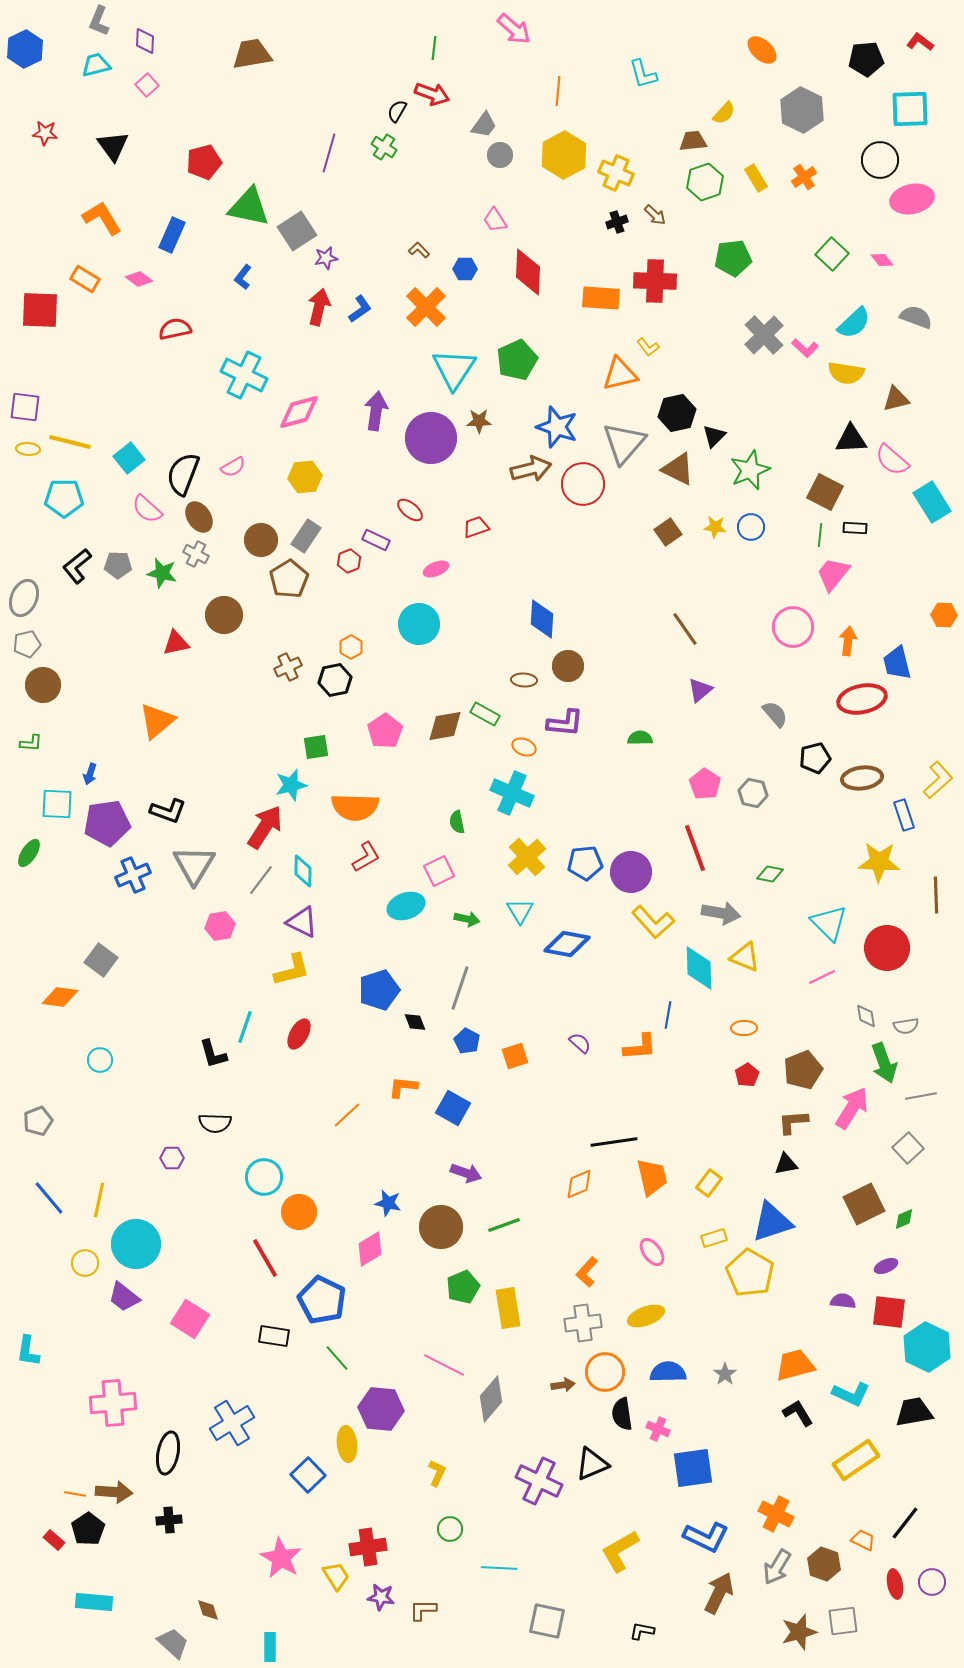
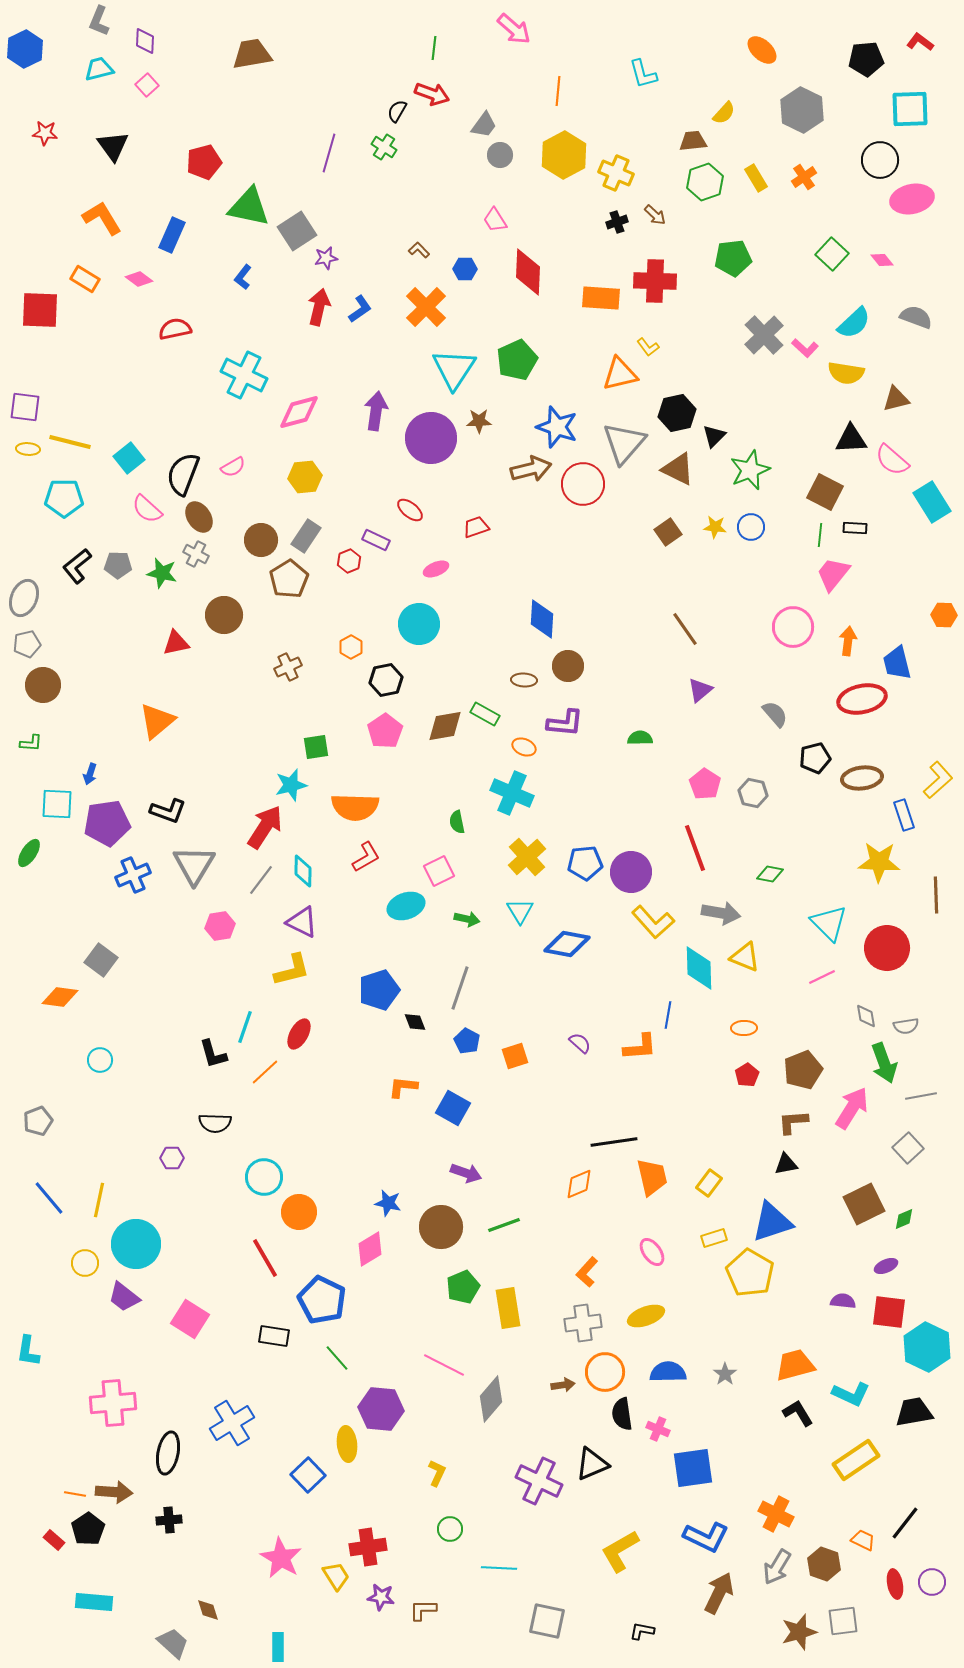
cyan trapezoid at (96, 65): moved 3 px right, 4 px down
black hexagon at (335, 680): moved 51 px right
orange line at (347, 1115): moved 82 px left, 43 px up
cyan rectangle at (270, 1647): moved 8 px right
